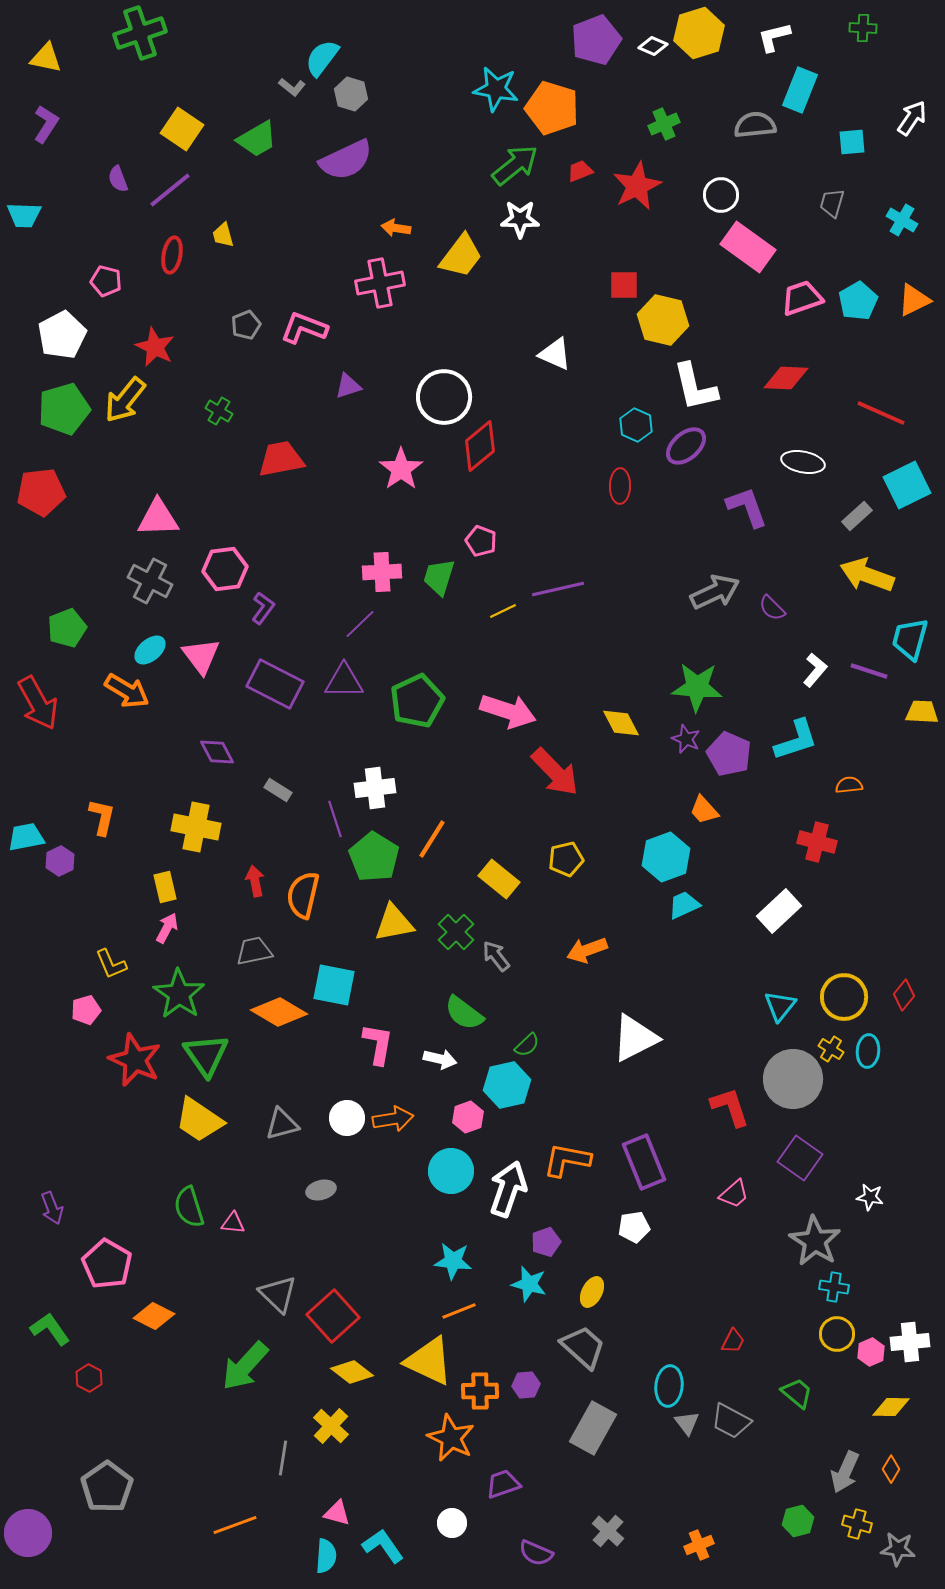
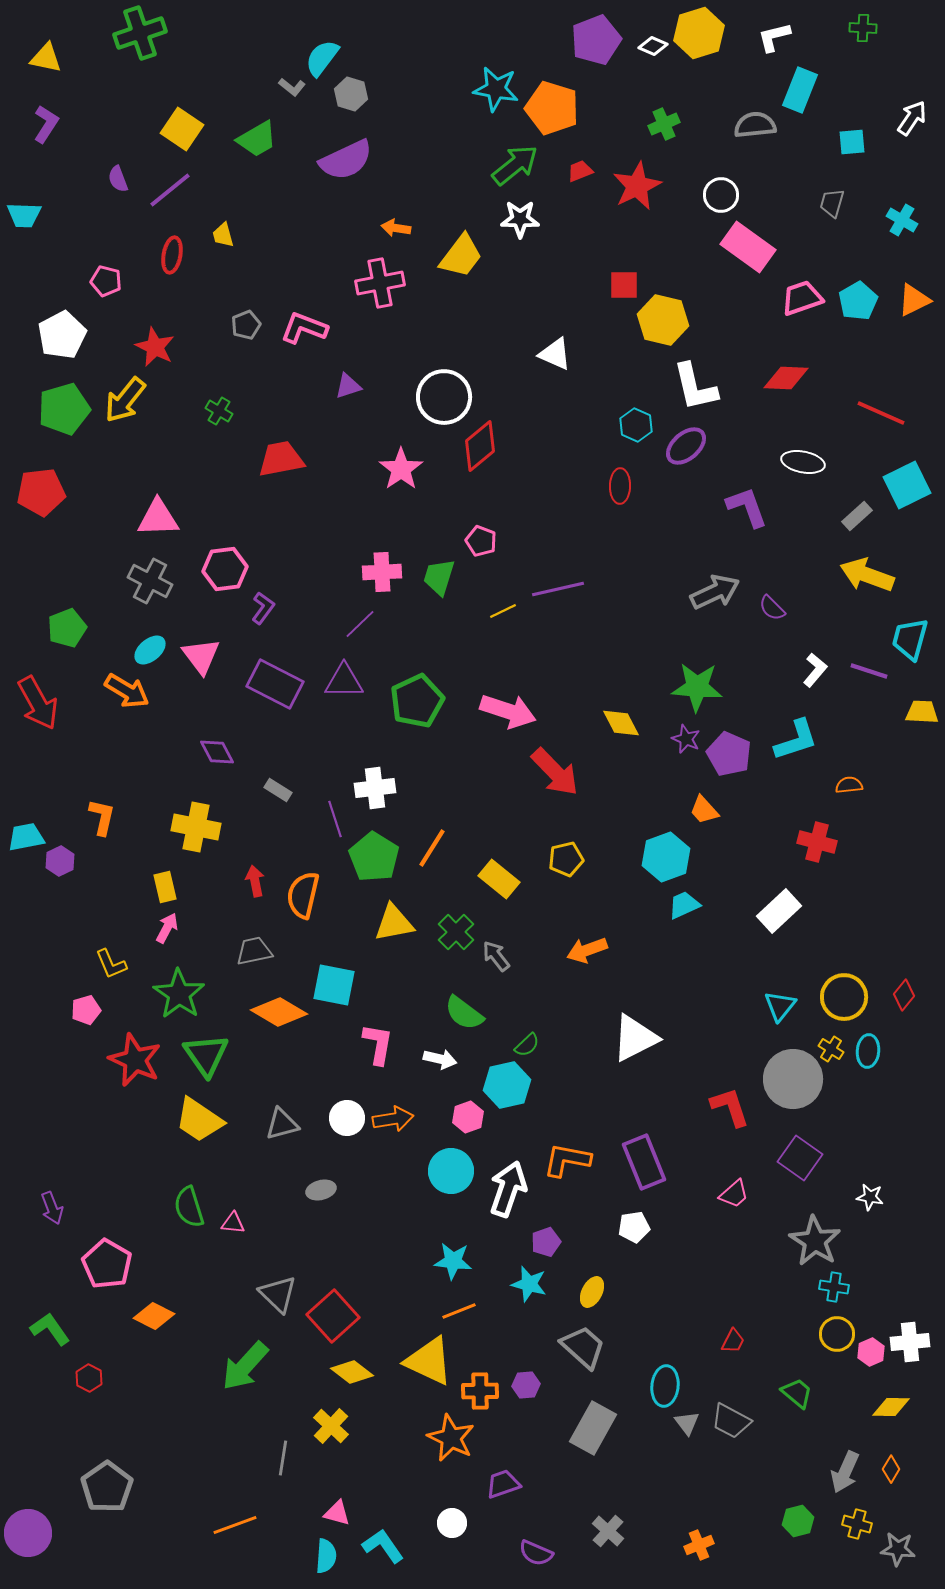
orange line at (432, 839): moved 9 px down
cyan ellipse at (669, 1386): moved 4 px left
